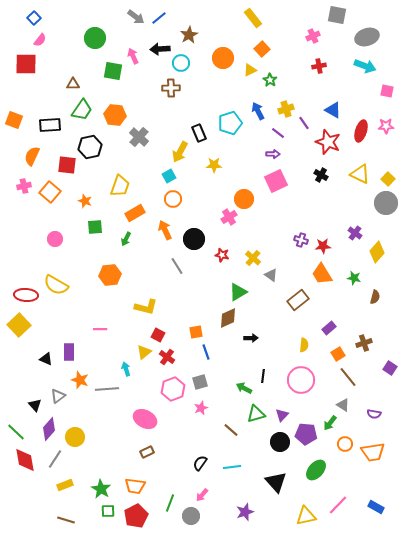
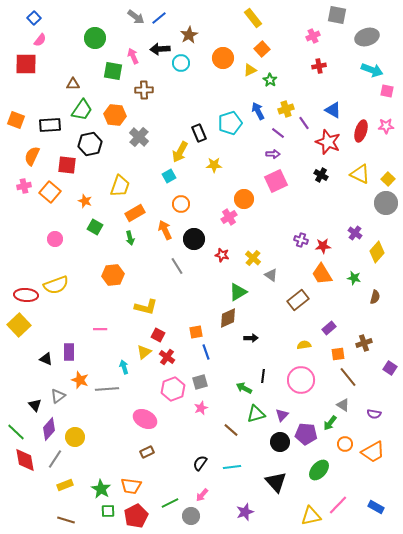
cyan arrow at (365, 66): moved 7 px right, 4 px down
brown cross at (171, 88): moved 27 px left, 2 px down
orange square at (14, 120): moved 2 px right
black hexagon at (90, 147): moved 3 px up
orange circle at (173, 199): moved 8 px right, 5 px down
green square at (95, 227): rotated 35 degrees clockwise
green arrow at (126, 239): moved 4 px right, 1 px up; rotated 40 degrees counterclockwise
orange hexagon at (110, 275): moved 3 px right
yellow semicircle at (56, 285): rotated 50 degrees counterclockwise
yellow semicircle at (304, 345): rotated 104 degrees counterclockwise
orange square at (338, 354): rotated 24 degrees clockwise
cyan arrow at (126, 369): moved 2 px left, 2 px up
orange trapezoid at (373, 452): rotated 20 degrees counterclockwise
green ellipse at (316, 470): moved 3 px right
orange trapezoid at (135, 486): moved 4 px left
green line at (170, 503): rotated 42 degrees clockwise
yellow triangle at (306, 516): moved 5 px right
